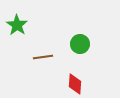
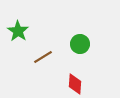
green star: moved 1 px right, 6 px down
brown line: rotated 24 degrees counterclockwise
